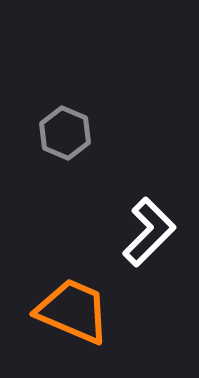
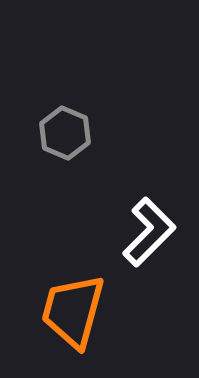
orange trapezoid: rotated 98 degrees counterclockwise
